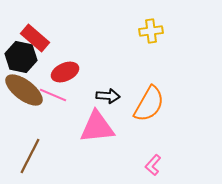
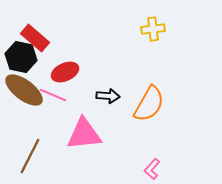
yellow cross: moved 2 px right, 2 px up
pink triangle: moved 13 px left, 7 px down
pink L-shape: moved 1 px left, 4 px down
